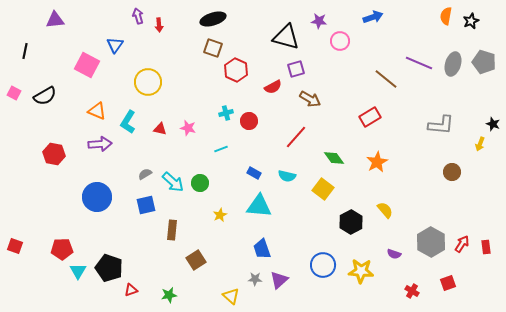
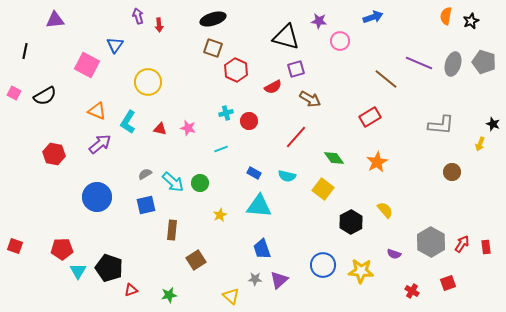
purple arrow at (100, 144): rotated 35 degrees counterclockwise
